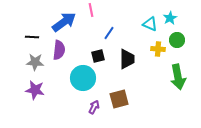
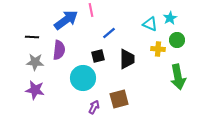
blue arrow: moved 2 px right, 2 px up
blue line: rotated 16 degrees clockwise
